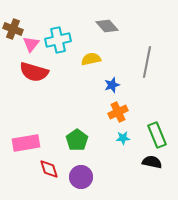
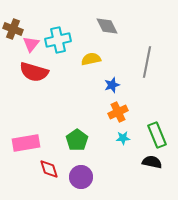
gray diamond: rotated 15 degrees clockwise
